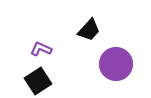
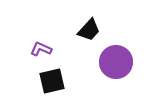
purple circle: moved 2 px up
black square: moved 14 px right; rotated 20 degrees clockwise
